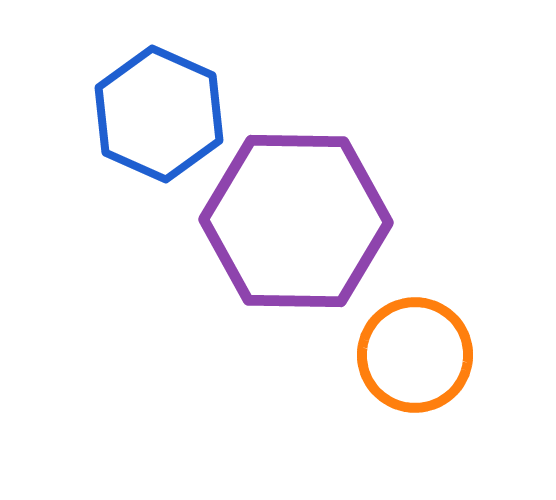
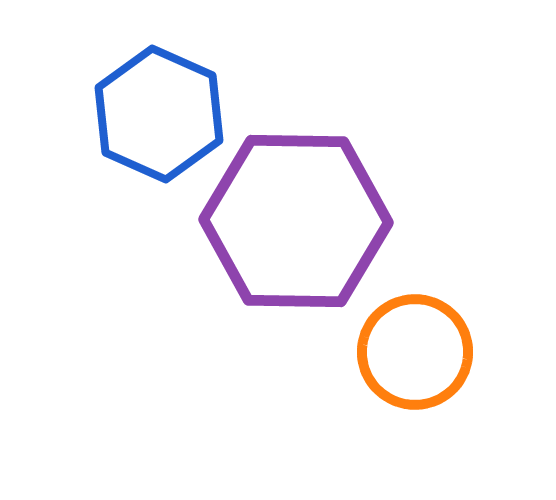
orange circle: moved 3 px up
